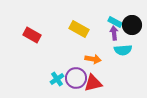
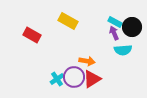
black circle: moved 2 px down
yellow rectangle: moved 11 px left, 8 px up
purple arrow: rotated 16 degrees counterclockwise
orange arrow: moved 6 px left, 2 px down
purple circle: moved 2 px left, 1 px up
red triangle: moved 1 px left, 4 px up; rotated 18 degrees counterclockwise
